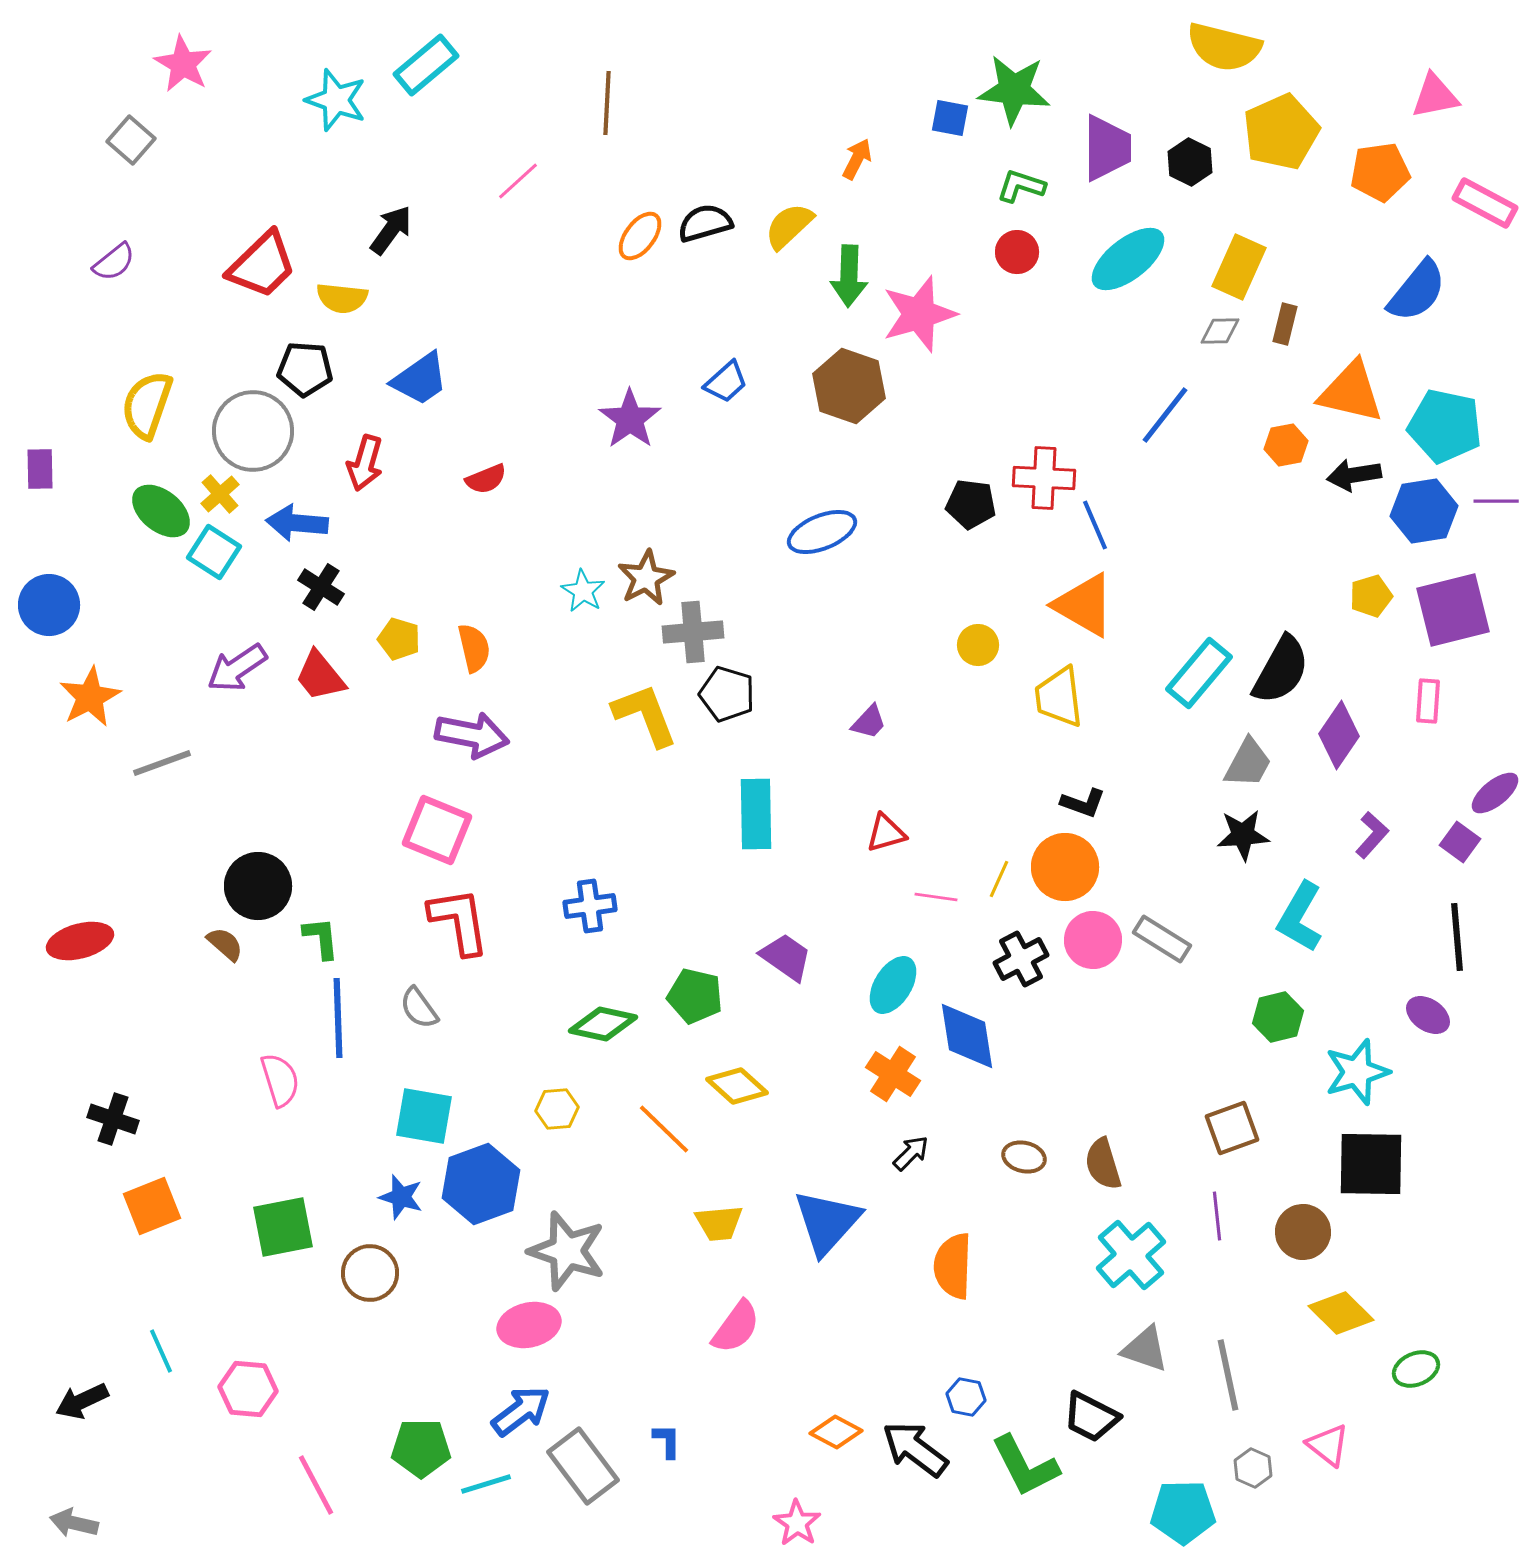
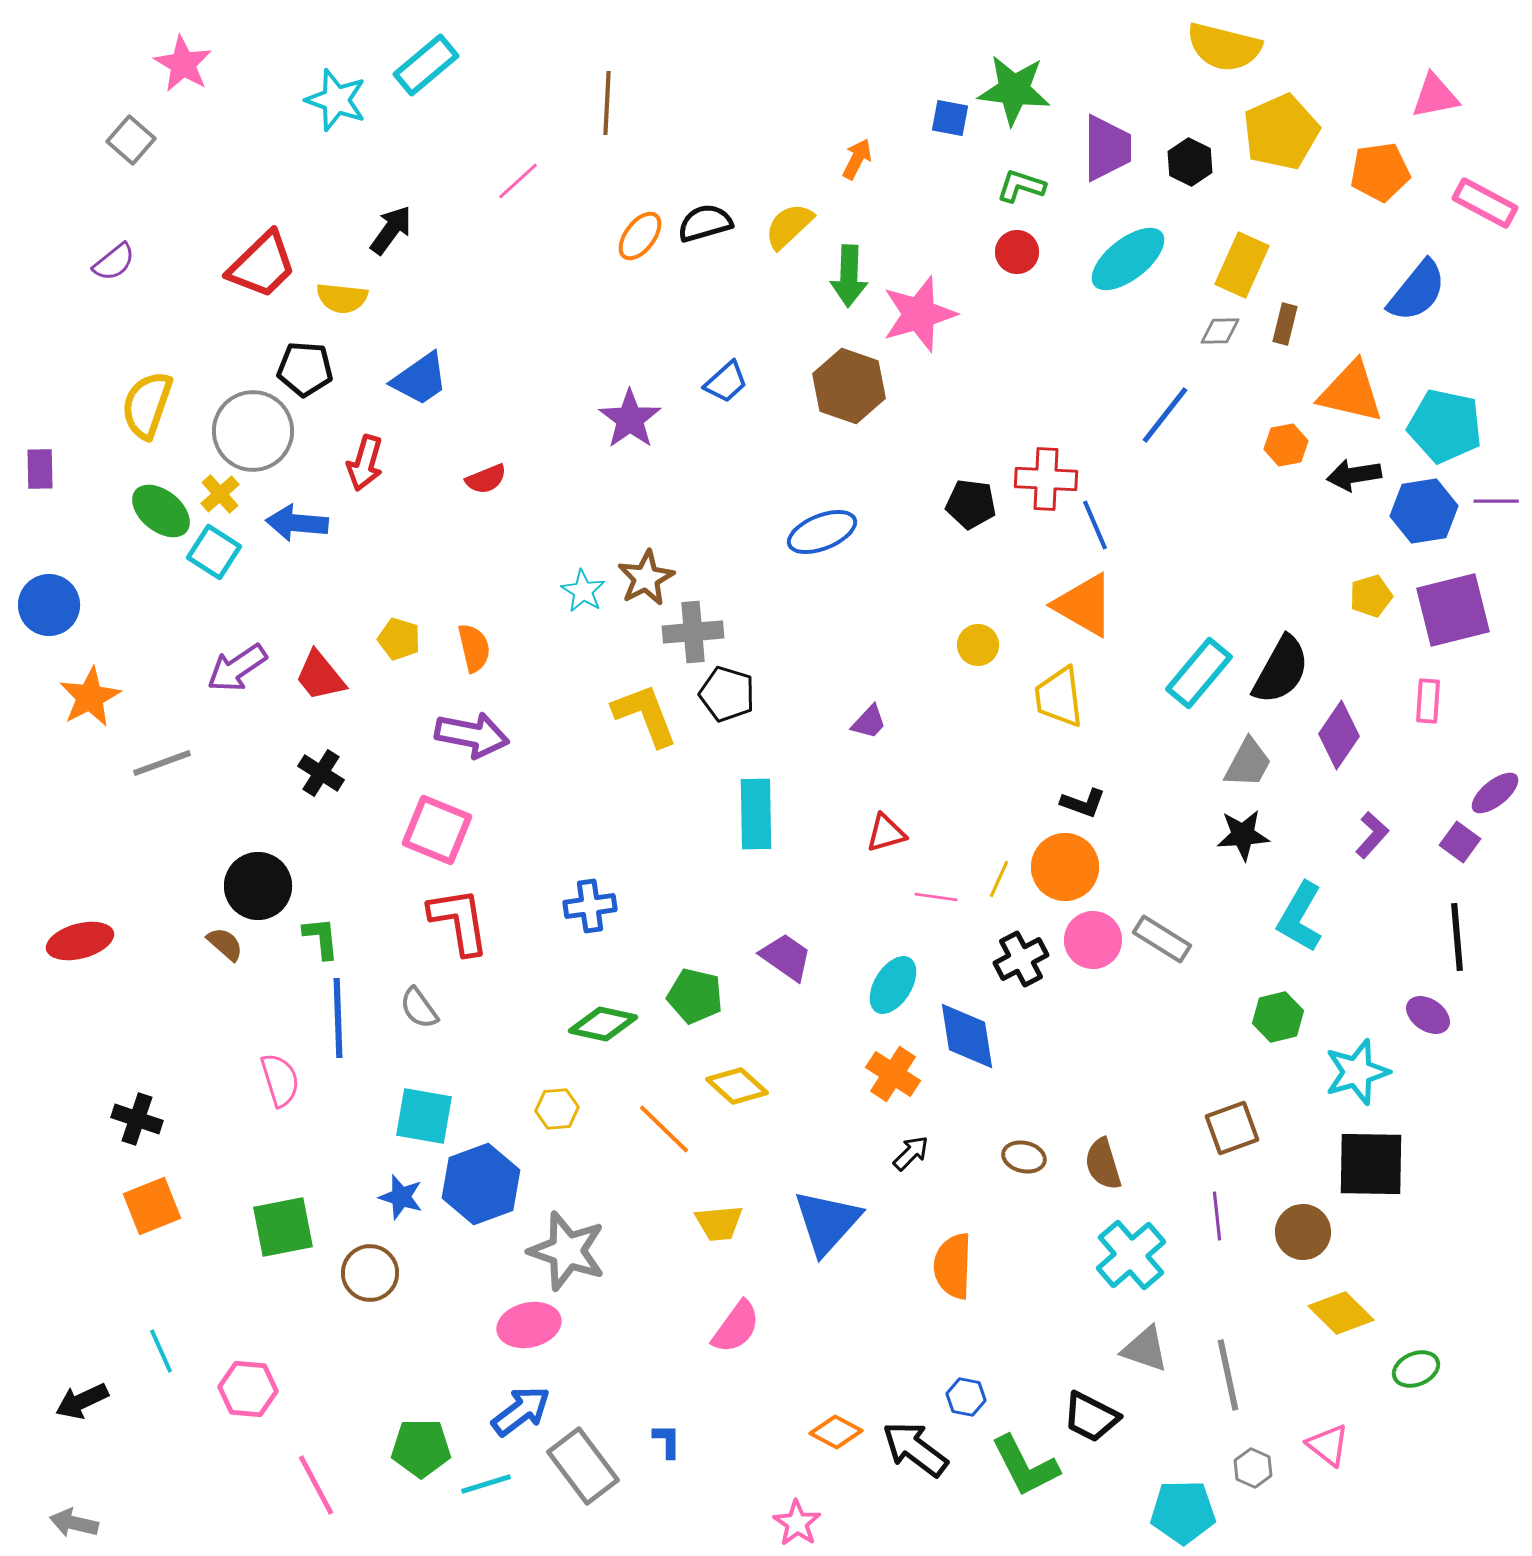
yellow rectangle at (1239, 267): moved 3 px right, 2 px up
red cross at (1044, 478): moved 2 px right, 1 px down
black cross at (321, 587): moved 186 px down
black cross at (113, 1119): moved 24 px right
